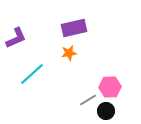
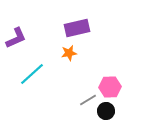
purple rectangle: moved 3 px right
